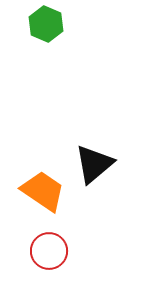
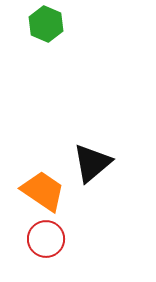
black triangle: moved 2 px left, 1 px up
red circle: moved 3 px left, 12 px up
